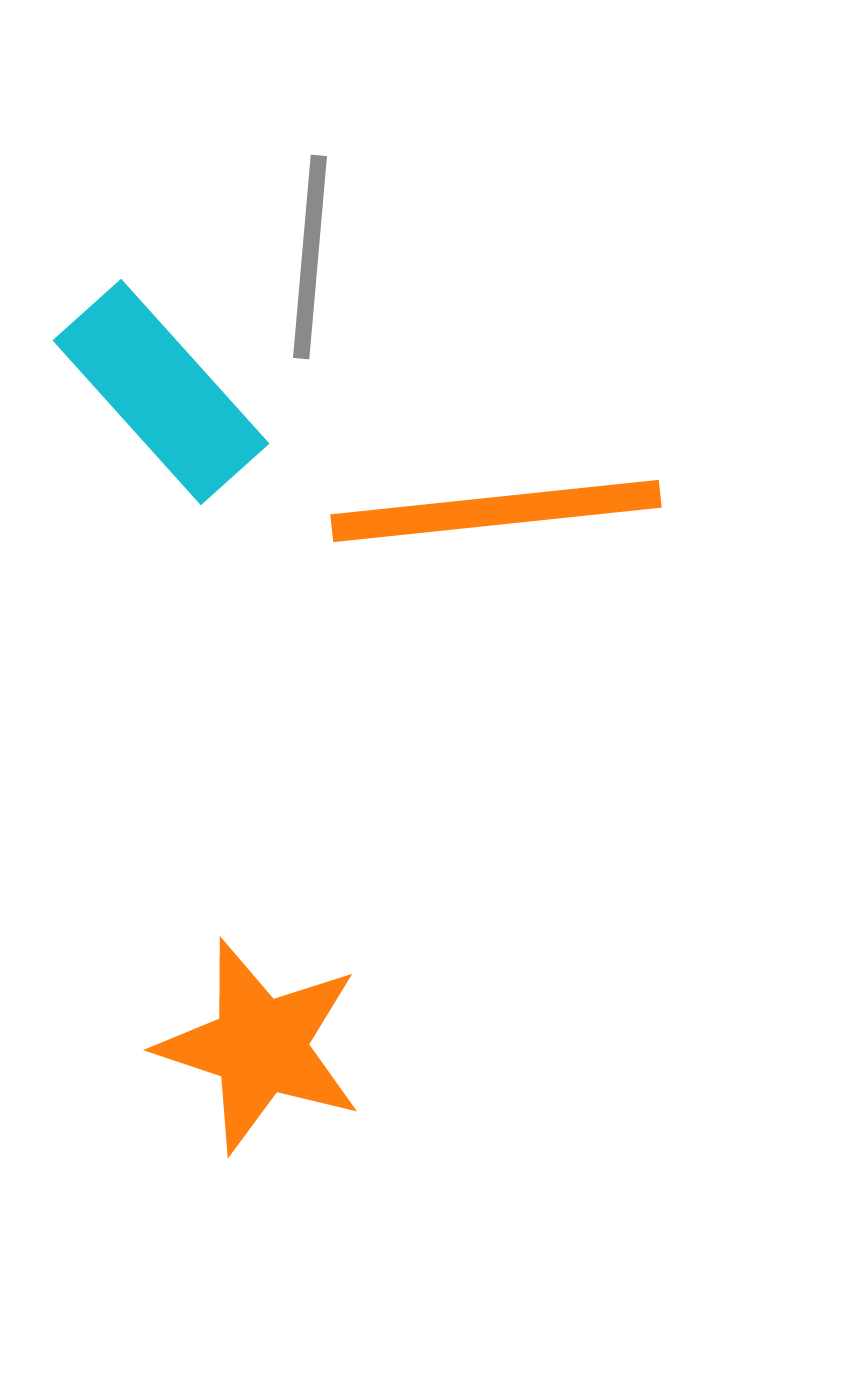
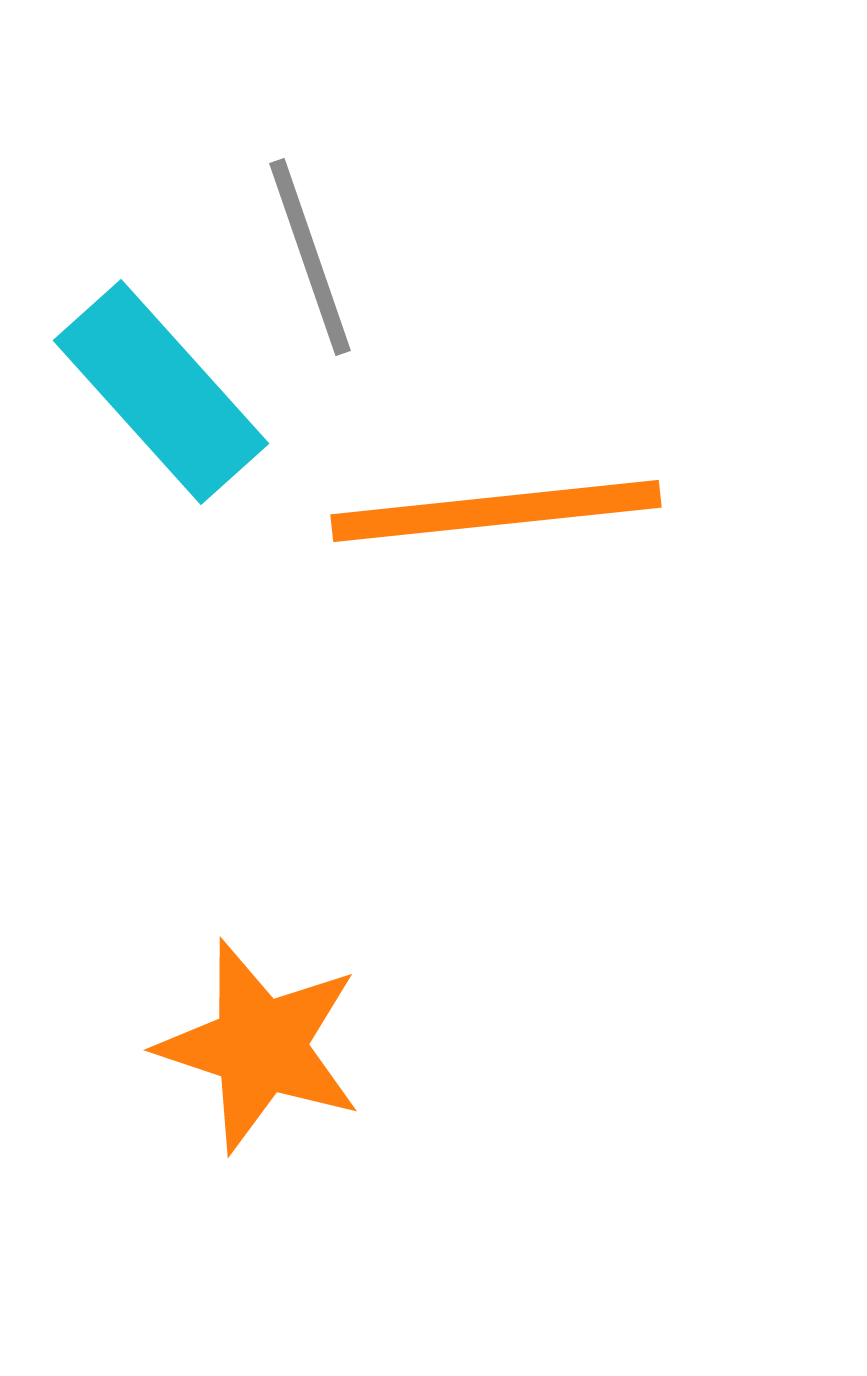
gray line: rotated 24 degrees counterclockwise
